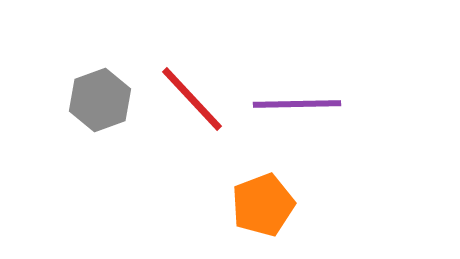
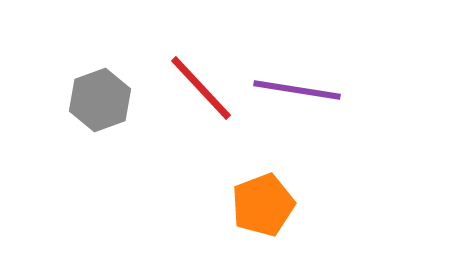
red line: moved 9 px right, 11 px up
purple line: moved 14 px up; rotated 10 degrees clockwise
